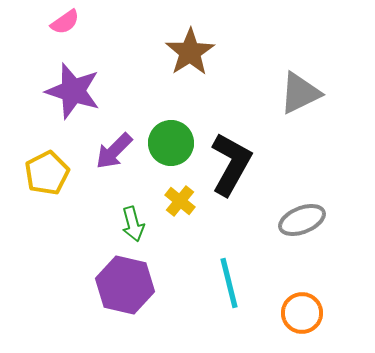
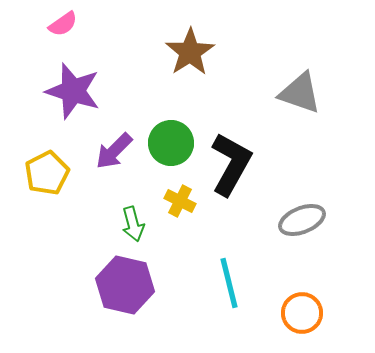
pink semicircle: moved 2 px left, 2 px down
gray triangle: rotated 45 degrees clockwise
yellow cross: rotated 12 degrees counterclockwise
